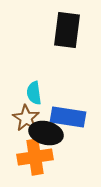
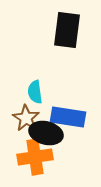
cyan semicircle: moved 1 px right, 1 px up
